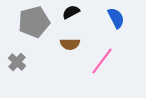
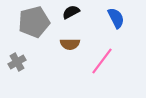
gray cross: rotated 18 degrees clockwise
